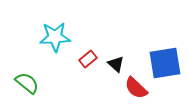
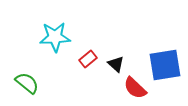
blue square: moved 2 px down
red semicircle: moved 1 px left
